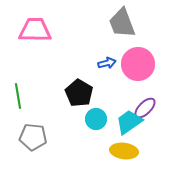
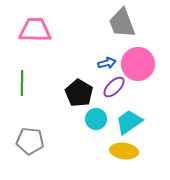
green line: moved 4 px right, 13 px up; rotated 10 degrees clockwise
purple ellipse: moved 31 px left, 21 px up
gray pentagon: moved 3 px left, 4 px down
